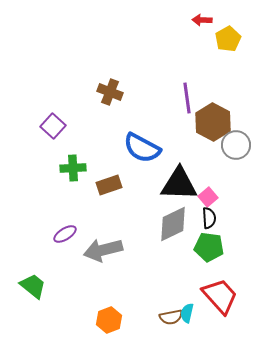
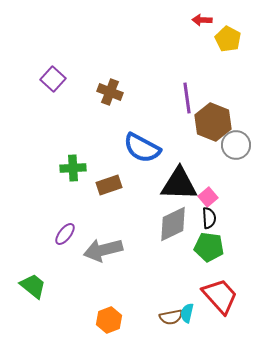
yellow pentagon: rotated 15 degrees counterclockwise
brown hexagon: rotated 6 degrees counterclockwise
purple square: moved 47 px up
purple ellipse: rotated 20 degrees counterclockwise
